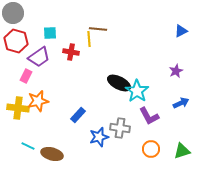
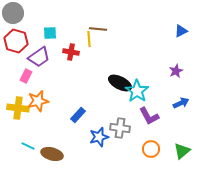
black ellipse: moved 1 px right
green triangle: rotated 24 degrees counterclockwise
